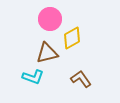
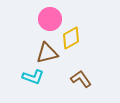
yellow diamond: moved 1 px left
